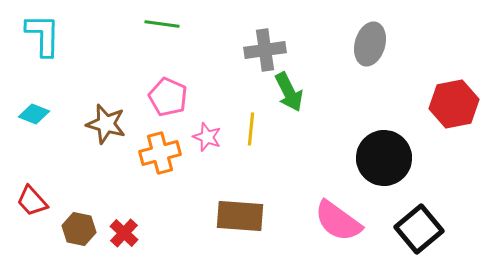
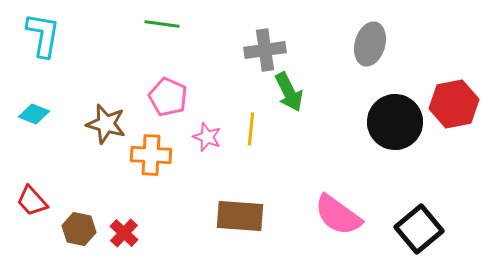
cyan L-shape: rotated 9 degrees clockwise
orange cross: moved 9 px left, 2 px down; rotated 18 degrees clockwise
black circle: moved 11 px right, 36 px up
pink semicircle: moved 6 px up
